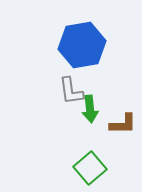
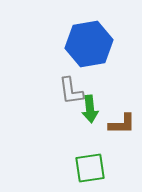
blue hexagon: moved 7 px right, 1 px up
brown L-shape: moved 1 px left
green square: rotated 32 degrees clockwise
